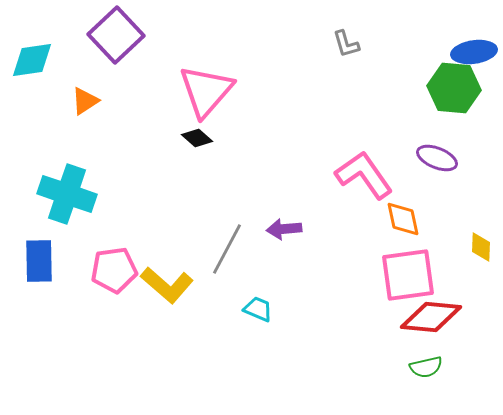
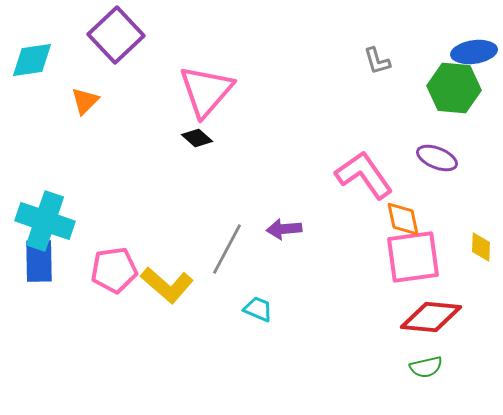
gray L-shape: moved 31 px right, 17 px down
orange triangle: rotated 12 degrees counterclockwise
cyan cross: moved 22 px left, 27 px down
pink square: moved 5 px right, 18 px up
